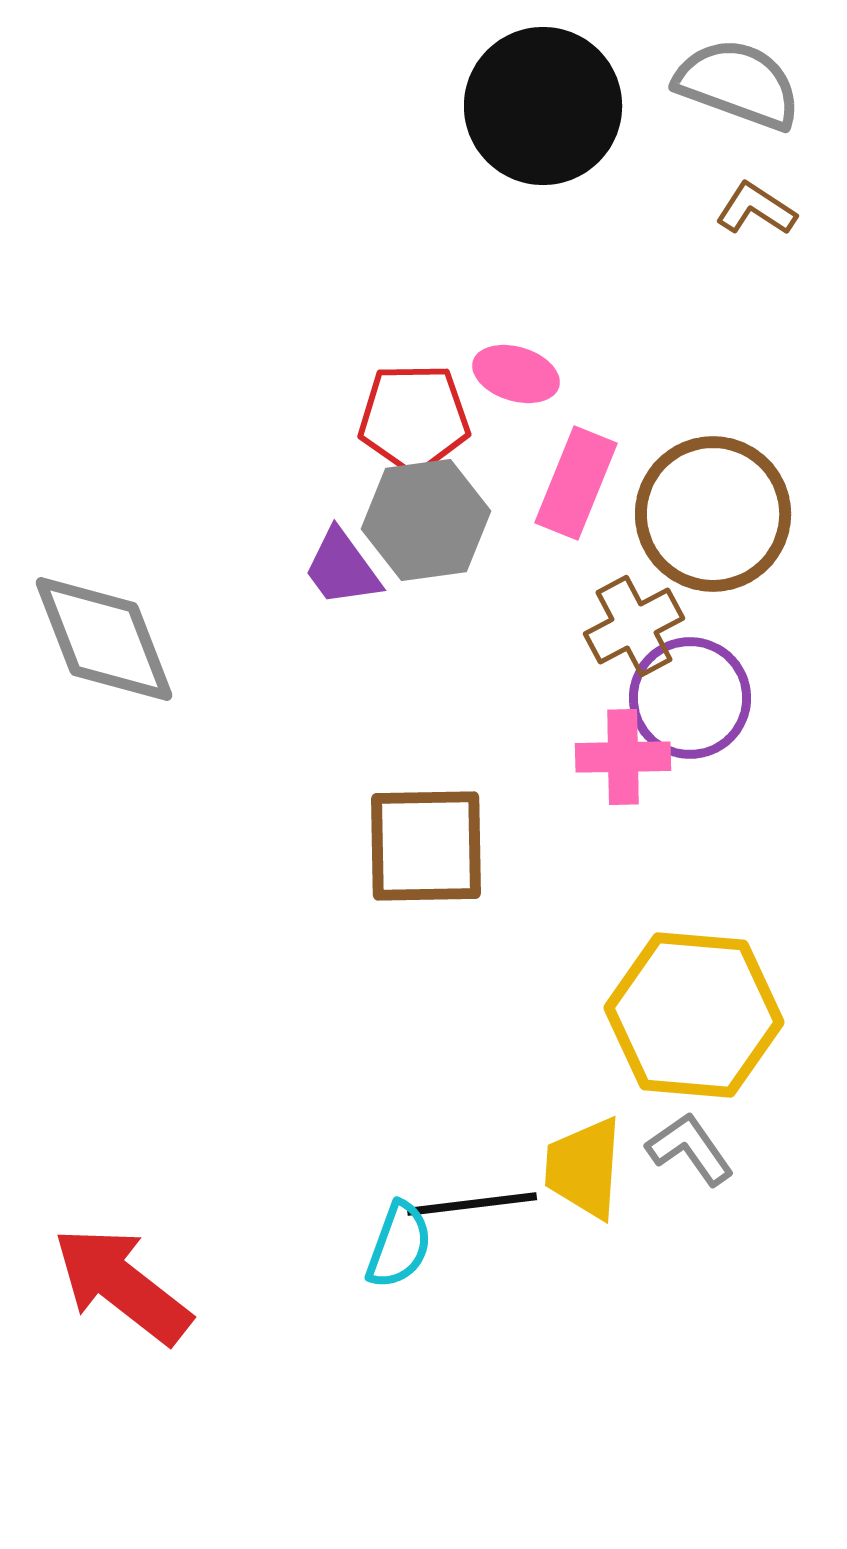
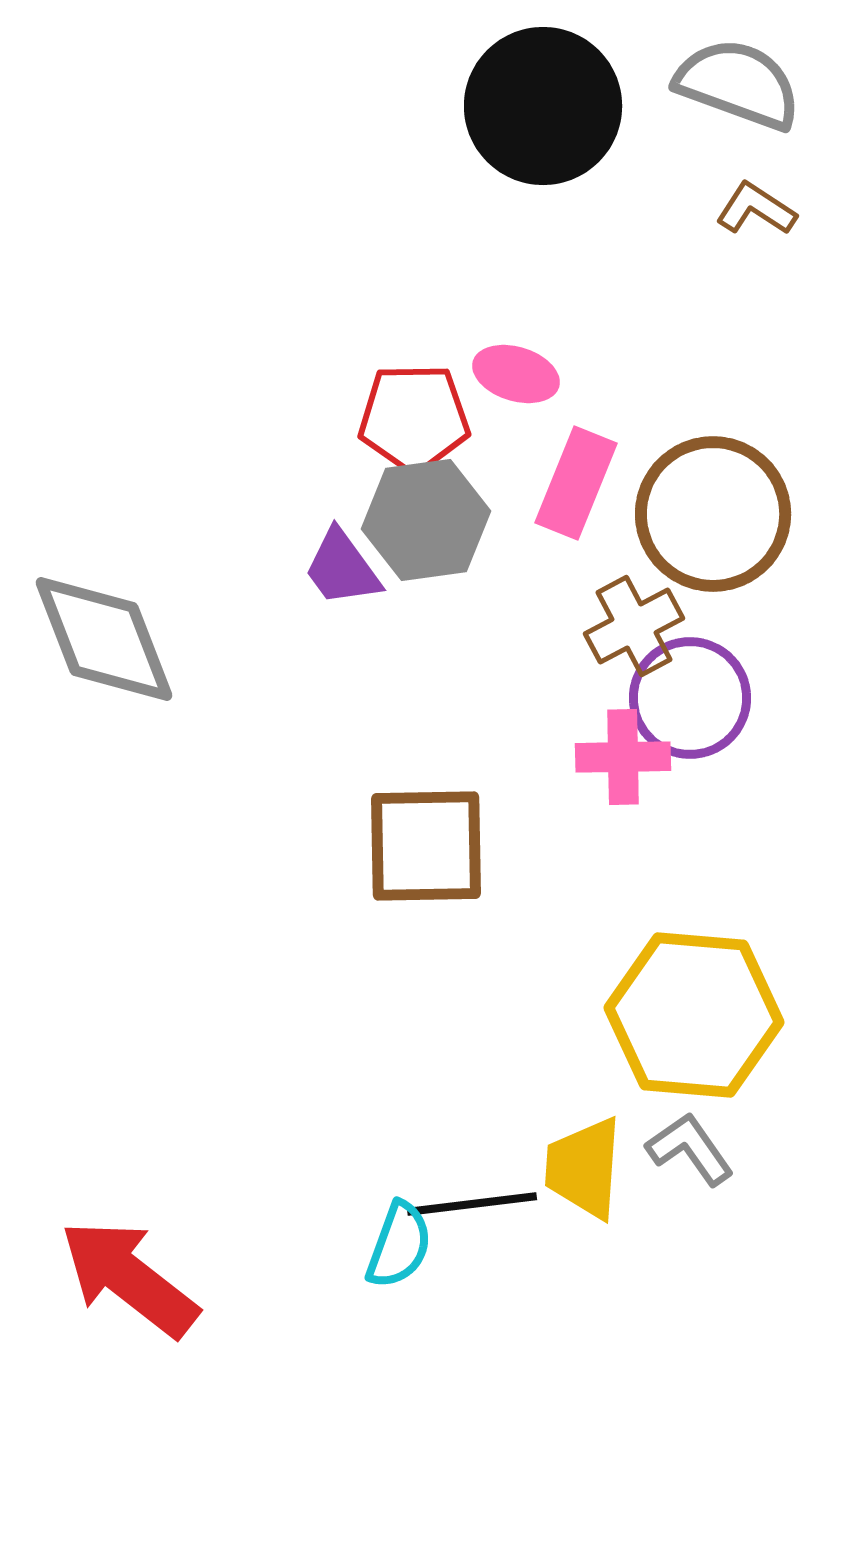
red arrow: moved 7 px right, 7 px up
